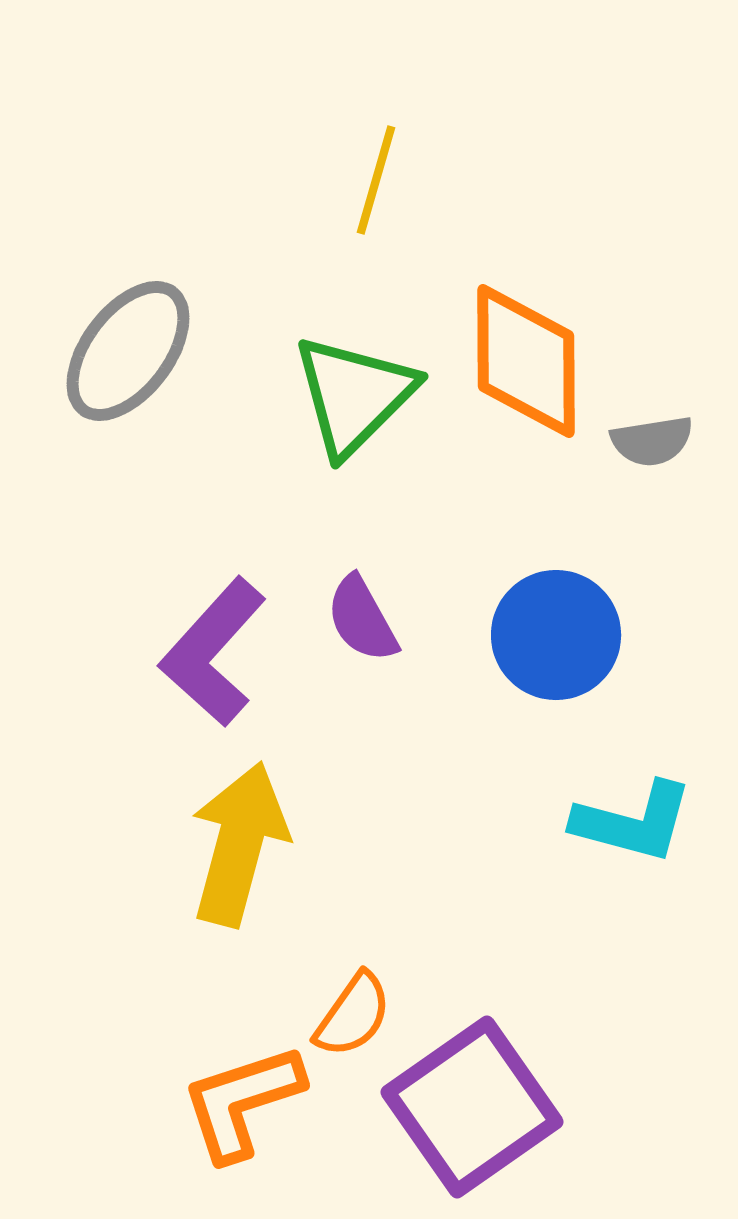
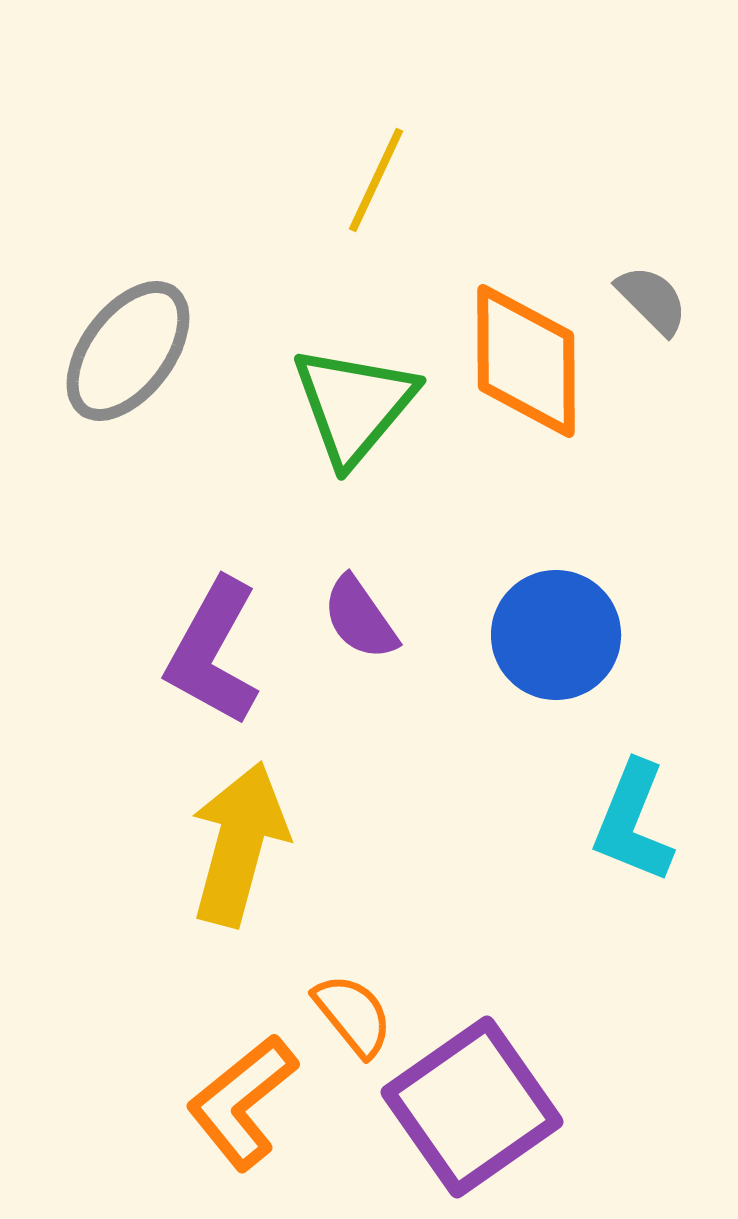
yellow line: rotated 9 degrees clockwise
green triangle: moved 10 px down; rotated 5 degrees counterclockwise
gray semicircle: moved 141 px up; rotated 126 degrees counterclockwise
purple semicircle: moved 2 px left, 1 px up; rotated 6 degrees counterclockwise
purple L-shape: rotated 13 degrees counterclockwise
cyan L-shape: rotated 97 degrees clockwise
orange semicircle: rotated 74 degrees counterclockwise
orange L-shape: rotated 21 degrees counterclockwise
